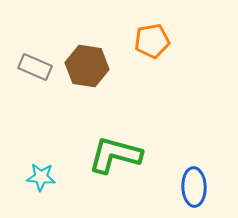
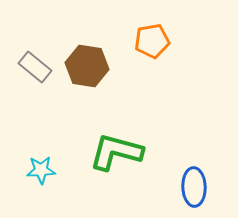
gray rectangle: rotated 16 degrees clockwise
green L-shape: moved 1 px right, 3 px up
cyan star: moved 7 px up; rotated 8 degrees counterclockwise
